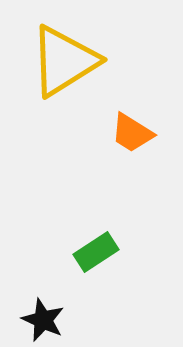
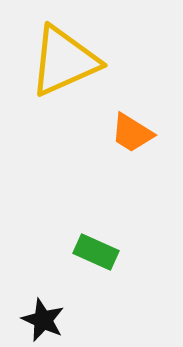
yellow triangle: rotated 8 degrees clockwise
green rectangle: rotated 57 degrees clockwise
